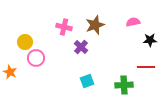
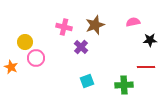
orange star: moved 1 px right, 5 px up
